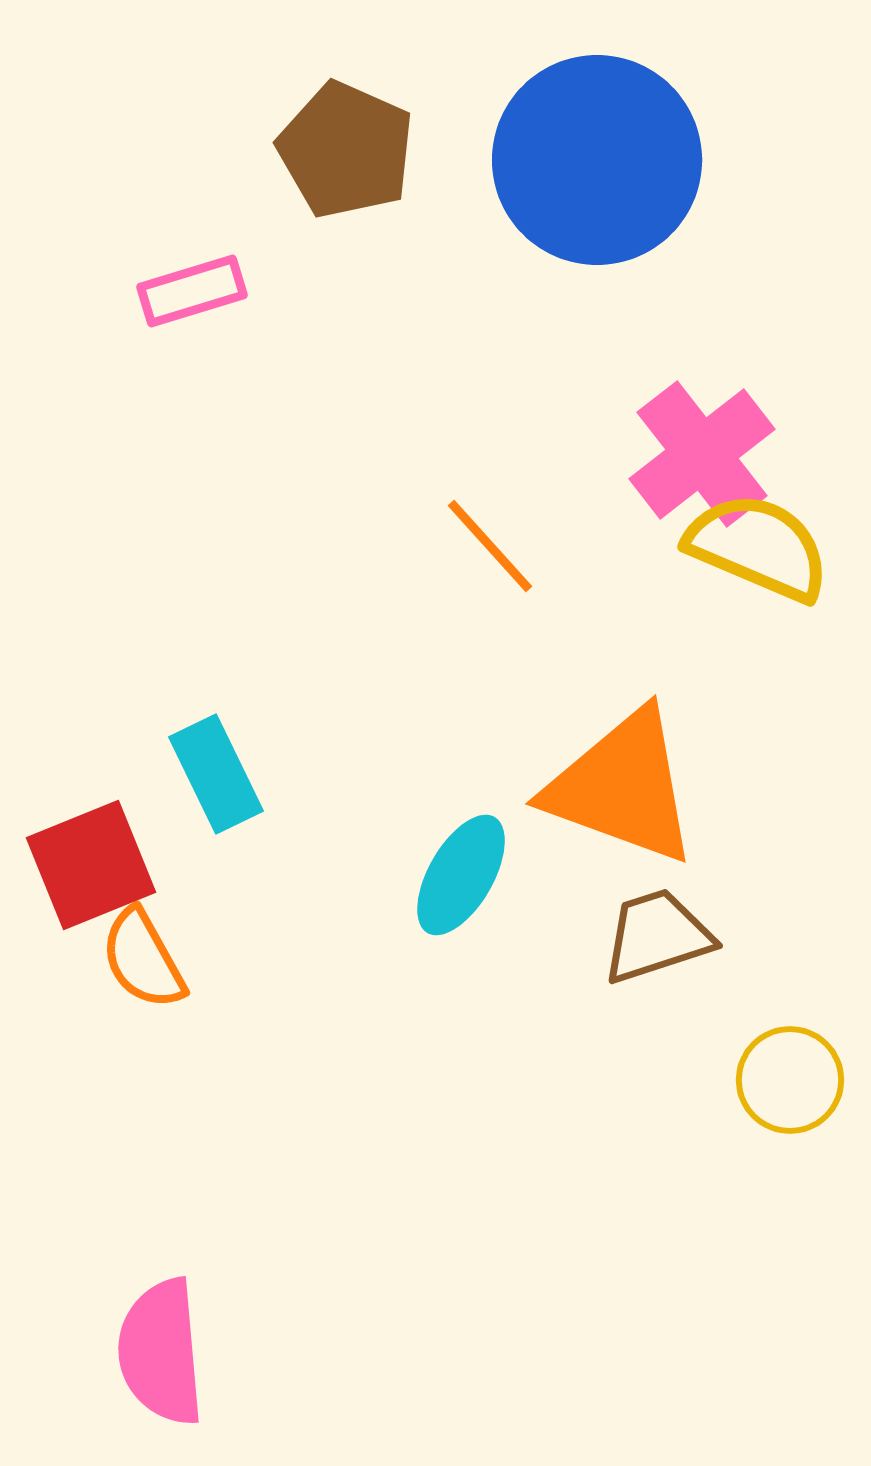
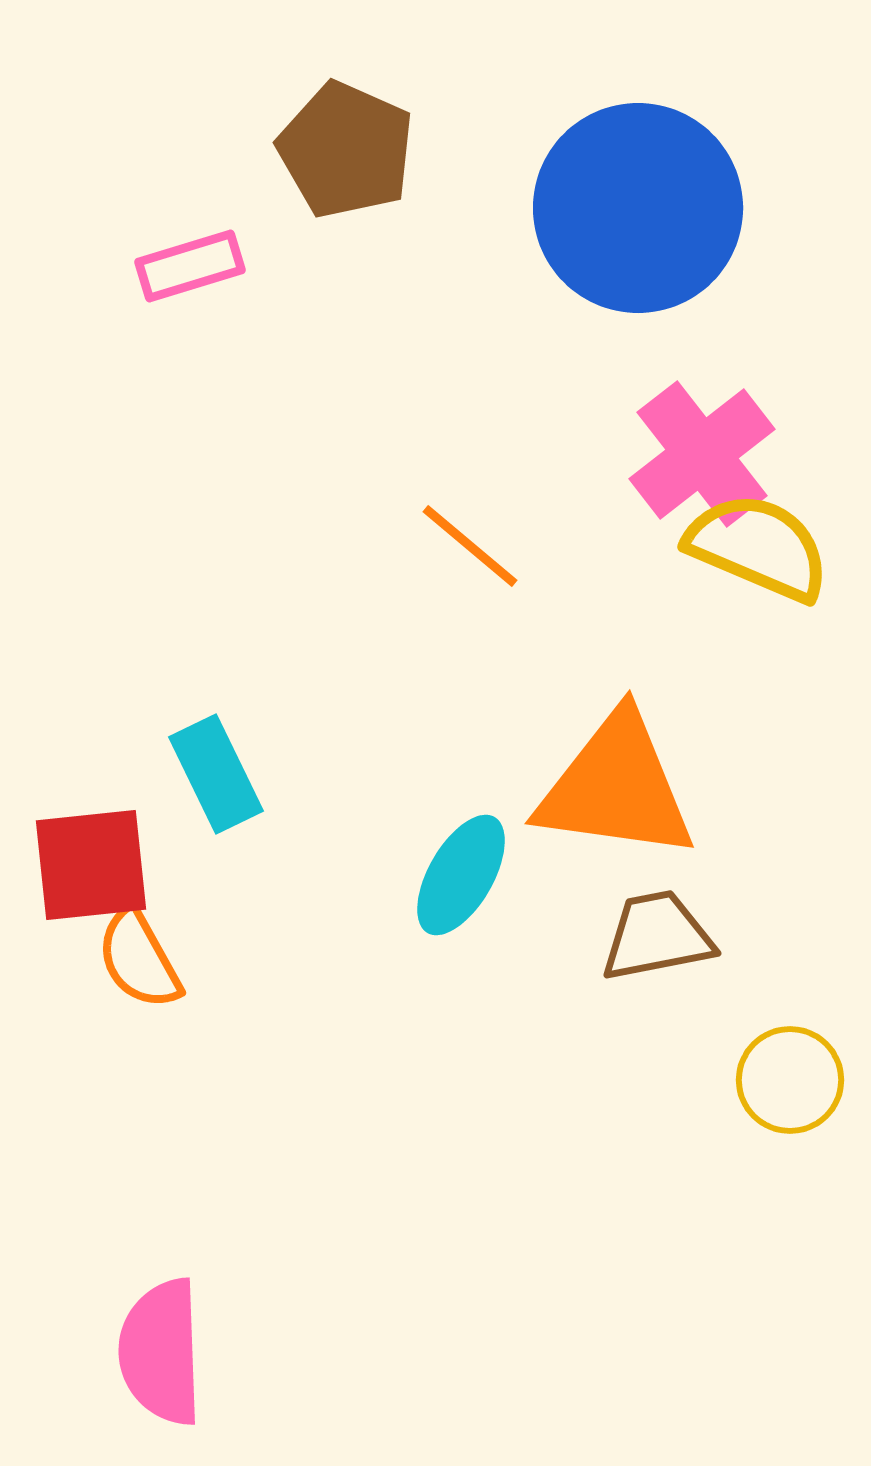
blue circle: moved 41 px right, 48 px down
pink rectangle: moved 2 px left, 25 px up
orange line: moved 20 px left; rotated 8 degrees counterclockwise
orange triangle: moved 6 px left; rotated 12 degrees counterclockwise
red square: rotated 16 degrees clockwise
brown trapezoid: rotated 7 degrees clockwise
orange semicircle: moved 4 px left
pink semicircle: rotated 3 degrees clockwise
